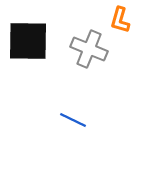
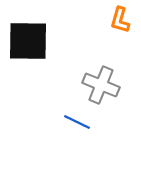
gray cross: moved 12 px right, 36 px down
blue line: moved 4 px right, 2 px down
